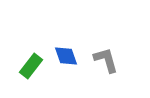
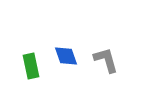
green rectangle: rotated 50 degrees counterclockwise
